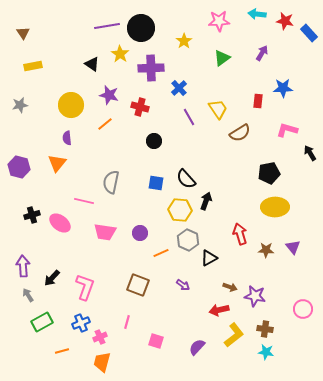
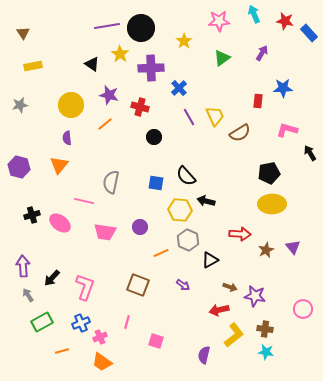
cyan arrow at (257, 14): moved 3 px left; rotated 60 degrees clockwise
yellow trapezoid at (218, 109): moved 3 px left, 7 px down; rotated 10 degrees clockwise
black circle at (154, 141): moved 4 px up
orange triangle at (57, 163): moved 2 px right, 2 px down
black semicircle at (186, 179): moved 3 px up
black arrow at (206, 201): rotated 96 degrees counterclockwise
yellow ellipse at (275, 207): moved 3 px left, 3 px up
purple circle at (140, 233): moved 6 px up
red arrow at (240, 234): rotated 110 degrees clockwise
brown star at (266, 250): rotated 28 degrees counterclockwise
black triangle at (209, 258): moved 1 px right, 2 px down
purple semicircle at (197, 347): moved 7 px right, 8 px down; rotated 30 degrees counterclockwise
orange trapezoid at (102, 362): rotated 70 degrees counterclockwise
